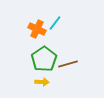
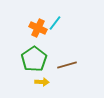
orange cross: moved 1 px right, 1 px up
green pentagon: moved 10 px left
brown line: moved 1 px left, 1 px down
